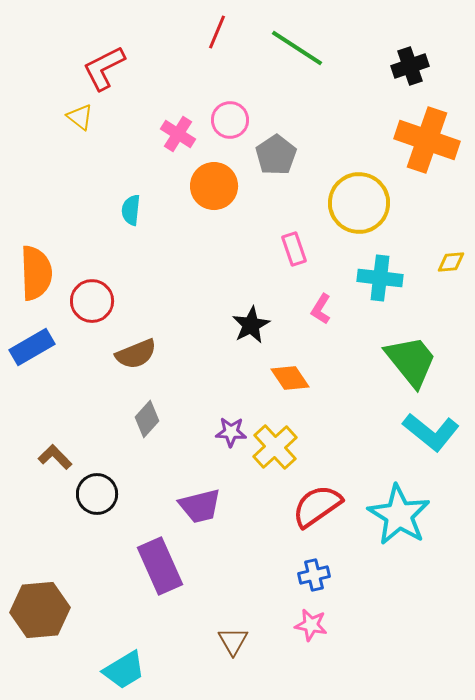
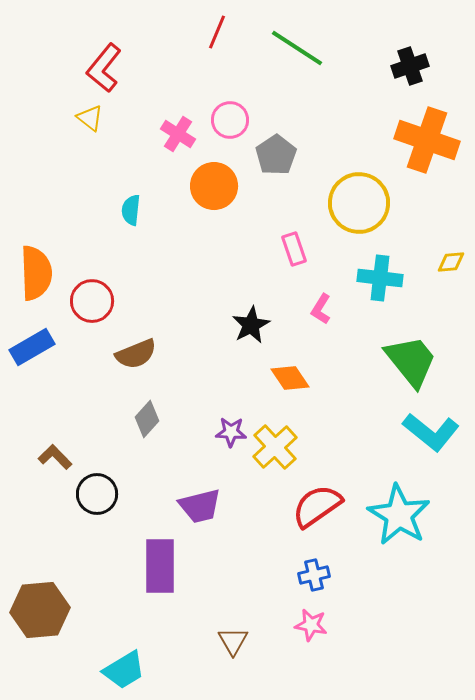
red L-shape: rotated 24 degrees counterclockwise
yellow triangle: moved 10 px right, 1 px down
purple rectangle: rotated 24 degrees clockwise
